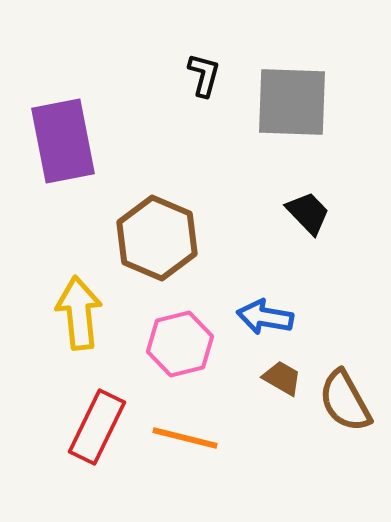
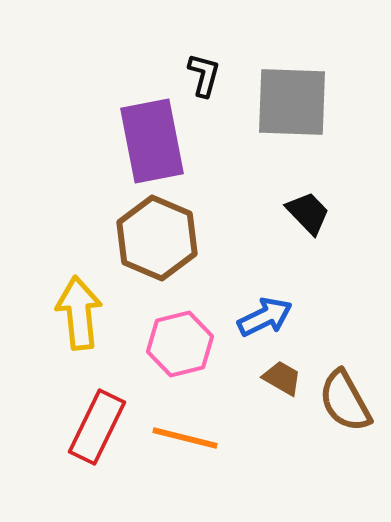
purple rectangle: moved 89 px right
blue arrow: rotated 144 degrees clockwise
